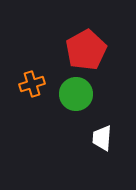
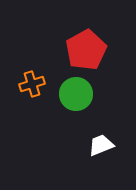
white trapezoid: moved 1 px left, 7 px down; rotated 64 degrees clockwise
